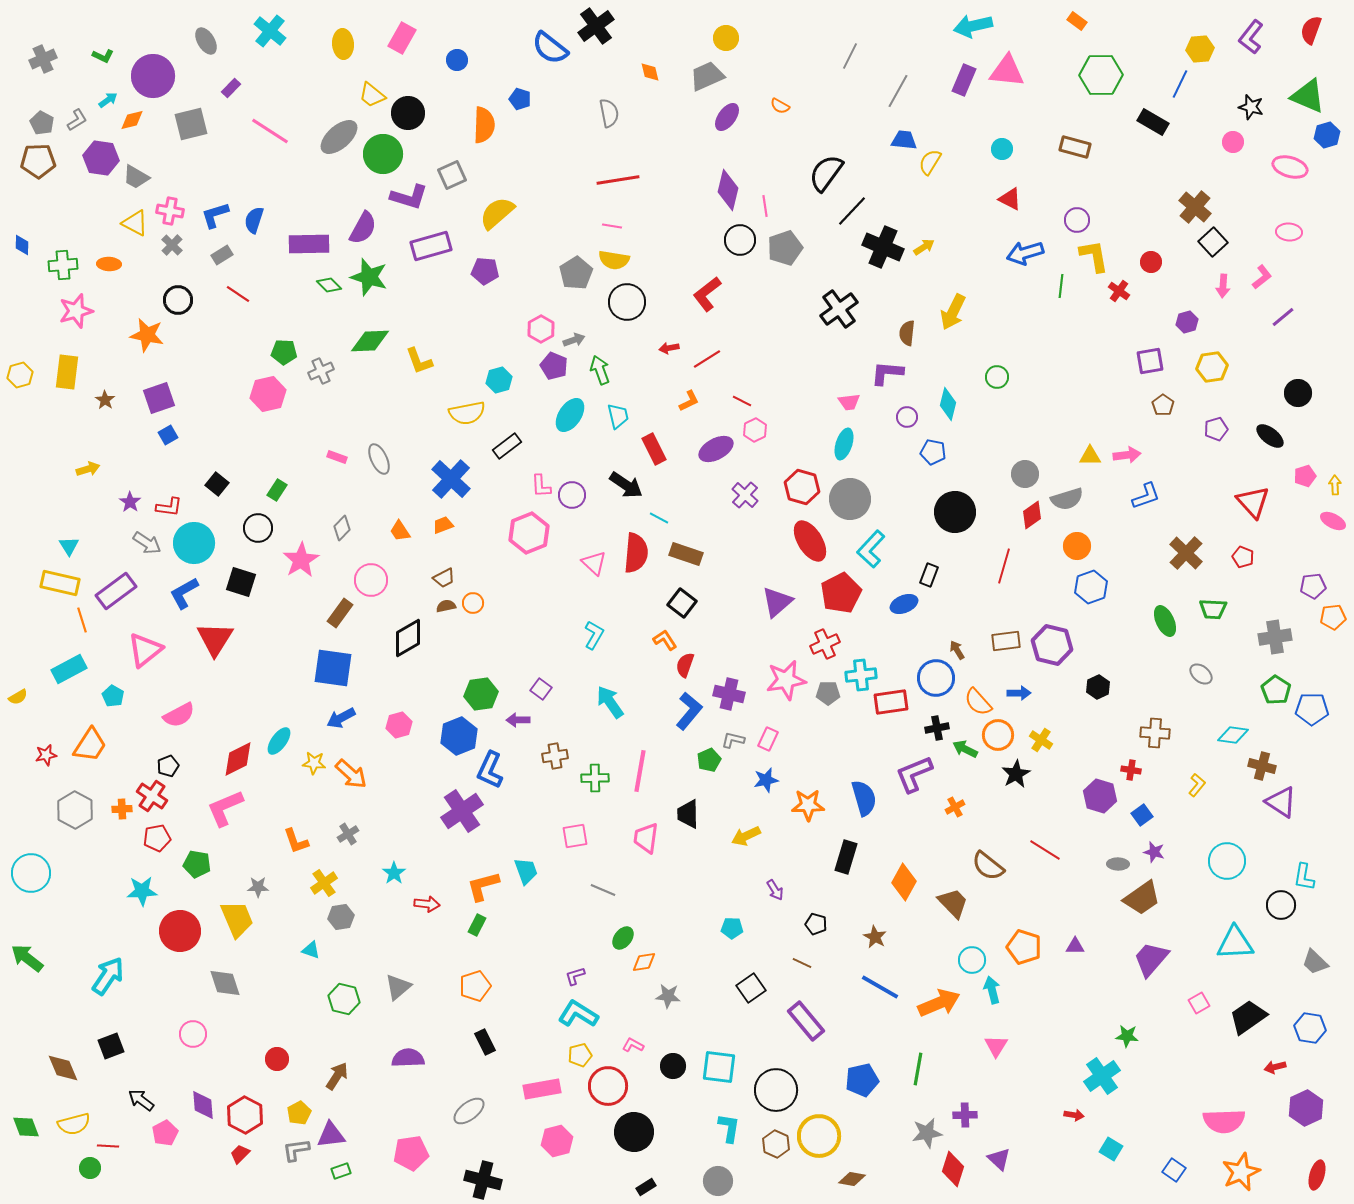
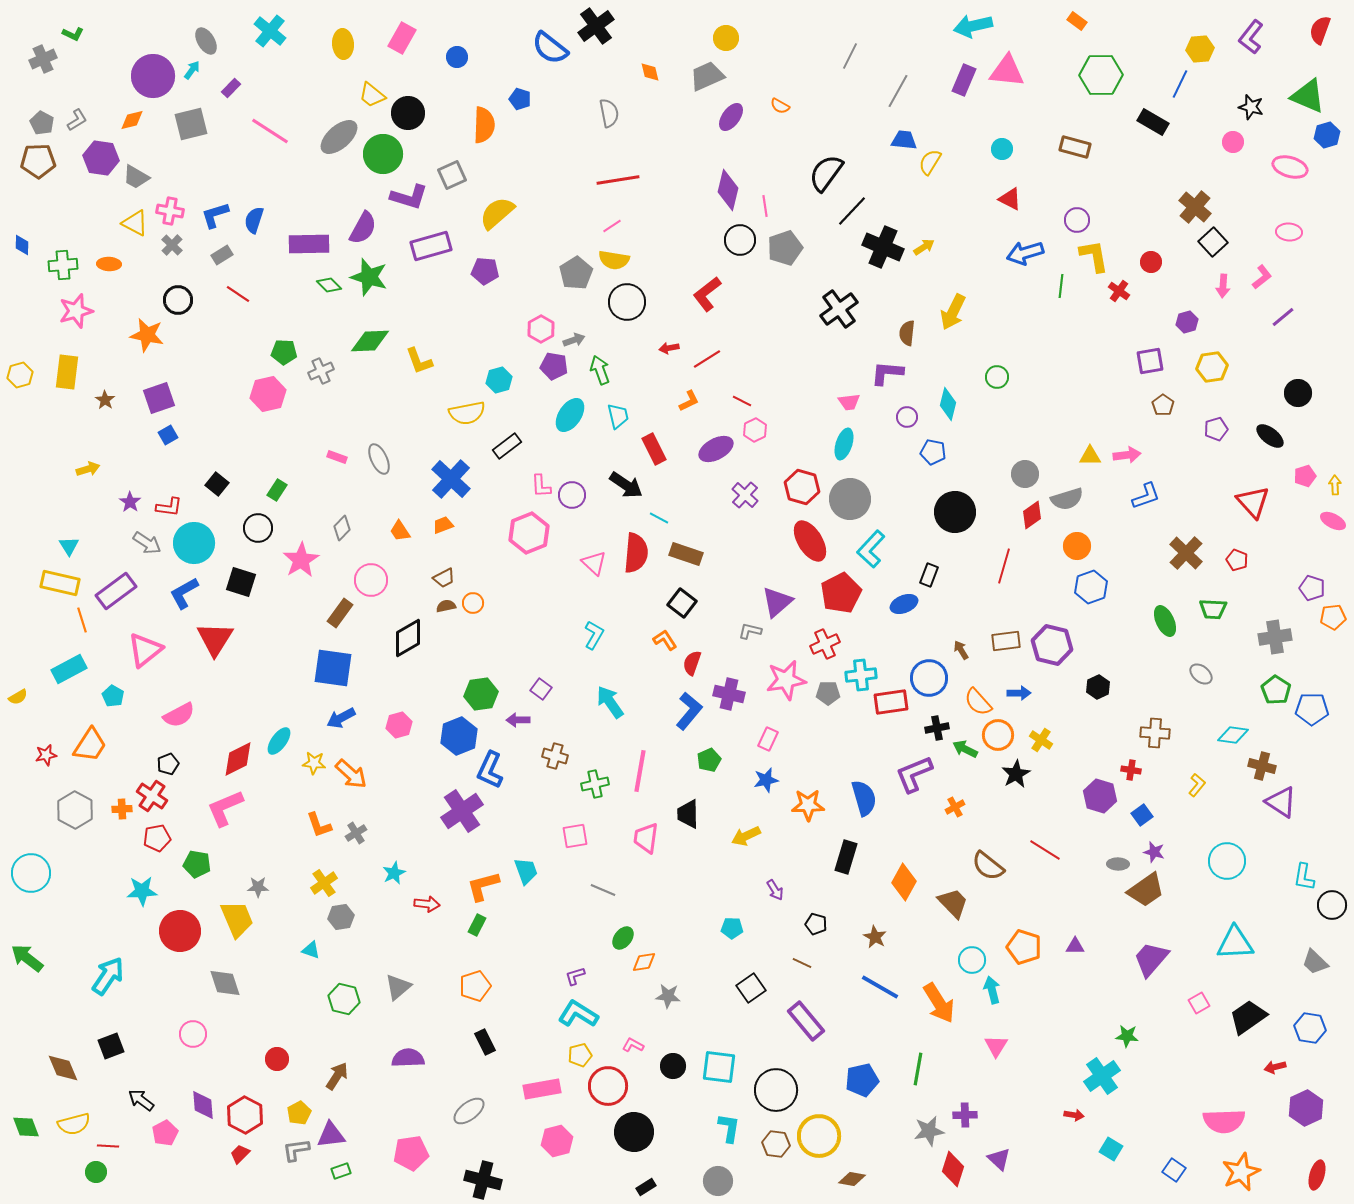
red semicircle at (1311, 30): moved 9 px right
green L-shape at (103, 56): moved 30 px left, 22 px up
blue circle at (457, 60): moved 3 px up
cyan arrow at (108, 100): moved 84 px right, 30 px up; rotated 18 degrees counterclockwise
purple ellipse at (727, 117): moved 4 px right
pink line at (612, 226): rotated 42 degrees counterclockwise
purple pentagon at (554, 366): rotated 12 degrees counterclockwise
red pentagon at (1243, 557): moved 6 px left, 3 px down
purple pentagon at (1313, 586): moved 1 px left, 2 px down; rotated 25 degrees clockwise
brown arrow at (957, 650): moved 4 px right
red semicircle at (685, 665): moved 7 px right, 2 px up
blue circle at (936, 678): moved 7 px left
gray L-shape at (733, 740): moved 17 px right, 109 px up
brown cross at (555, 756): rotated 25 degrees clockwise
black pentagon at (168, 766): moved 2 px up
green cross at (595, 778): moved 6 px down; rotated 12 degrees counterclockwise
gray cross at (348, 834): moved 8 px right, 1 px up
orange L-shape at (296, 841): moved 23 px right, 16 px up
cyan star at (394, 873): rotated 10 degrees clockwise
brown trapezoid at (1142, 898): moved 4 px right, 8 px up
black circle at (1281, 905): moved 51 px right
orange arrow at (939, 1003): rotated 81 degrees clockwise
gray star at (927, 1133): moved 2 px right, 2 px up
brown hexagon at (776, 1144): rotated 16 degrees counterclockwise
green circle at (90, 1168): moved 6 px right, 4 px down
